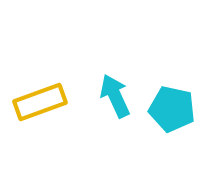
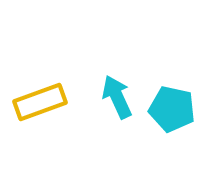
cyan arrow: moved 2 px right, 1 px down
